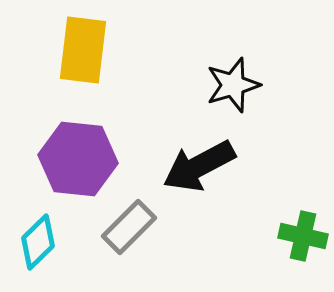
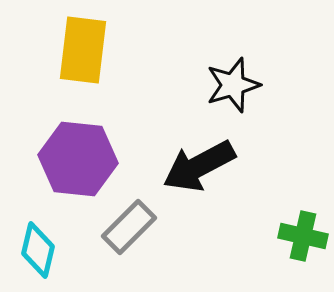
cyan diamond: moved 8 px down; rotated 32 degrees counterclockwise
